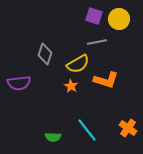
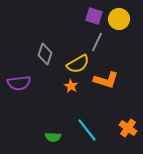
gray line: rotated 54 degrees counterclockwise
